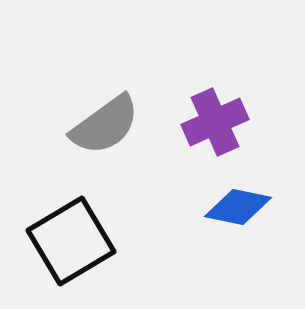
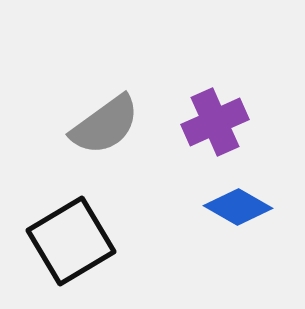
blue diamond: rotated 18 degrees clockwise
